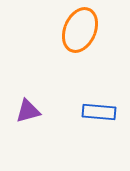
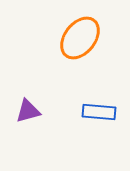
orange ellipse: moved 8 px down; rotated 15 degrees clockwise
